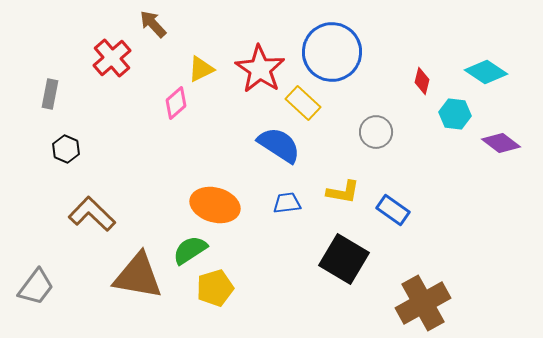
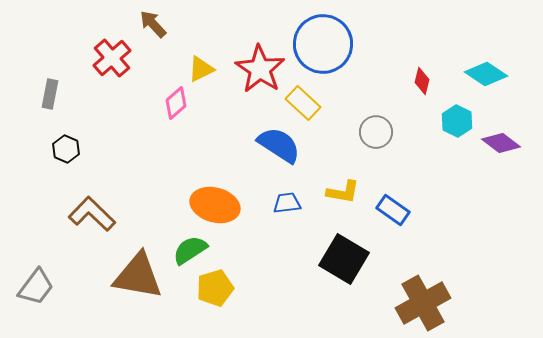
blue circle: moved 9 px left, 8 px up
cyan diamond: moved 2 px down
cyan hexagon: moved 2 px right, 7 px down; rotated 20 degrees clockwise
